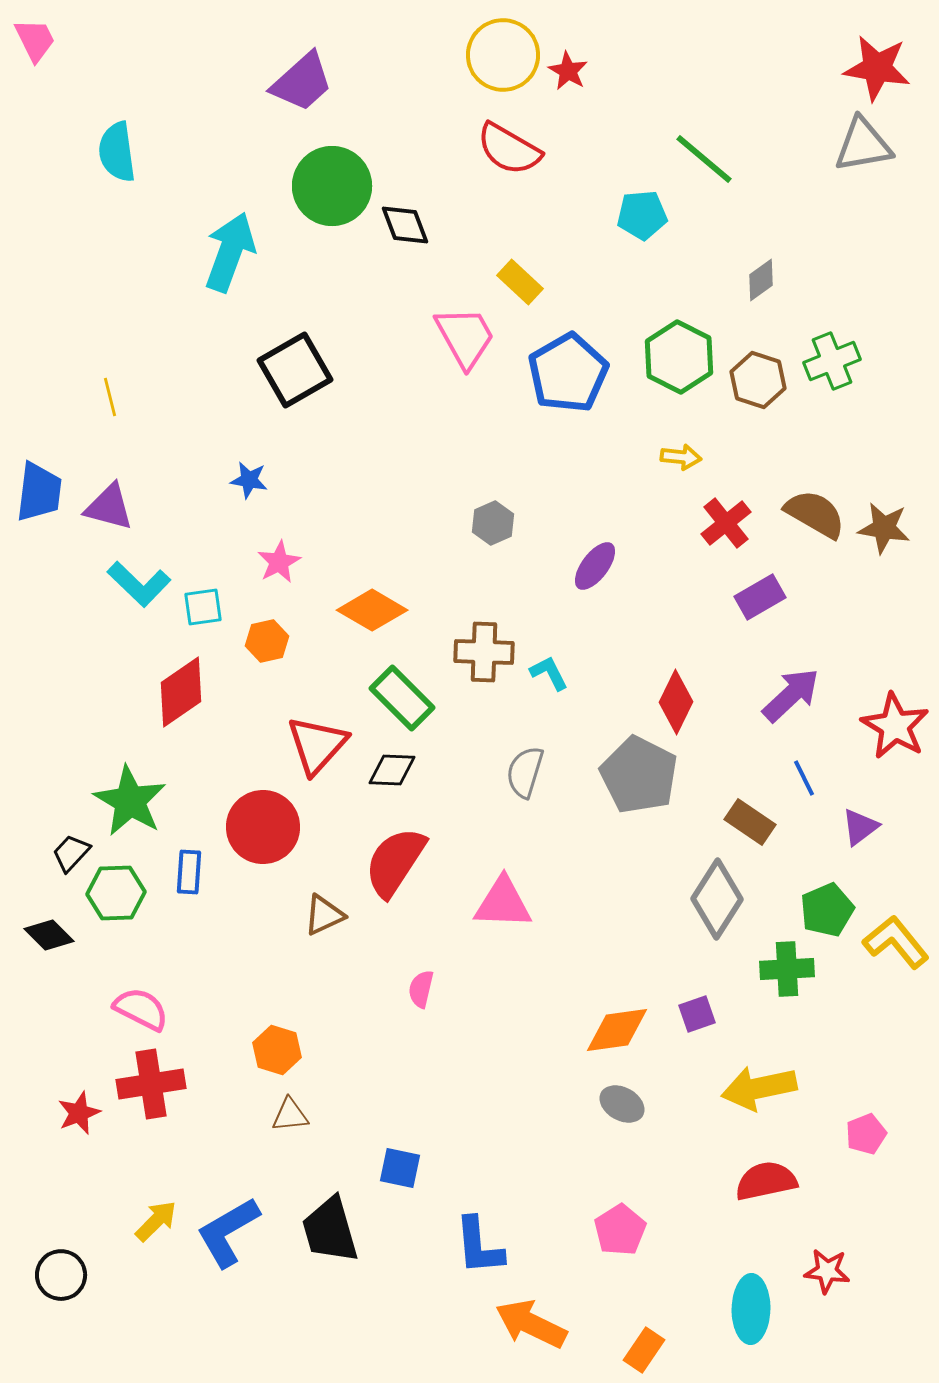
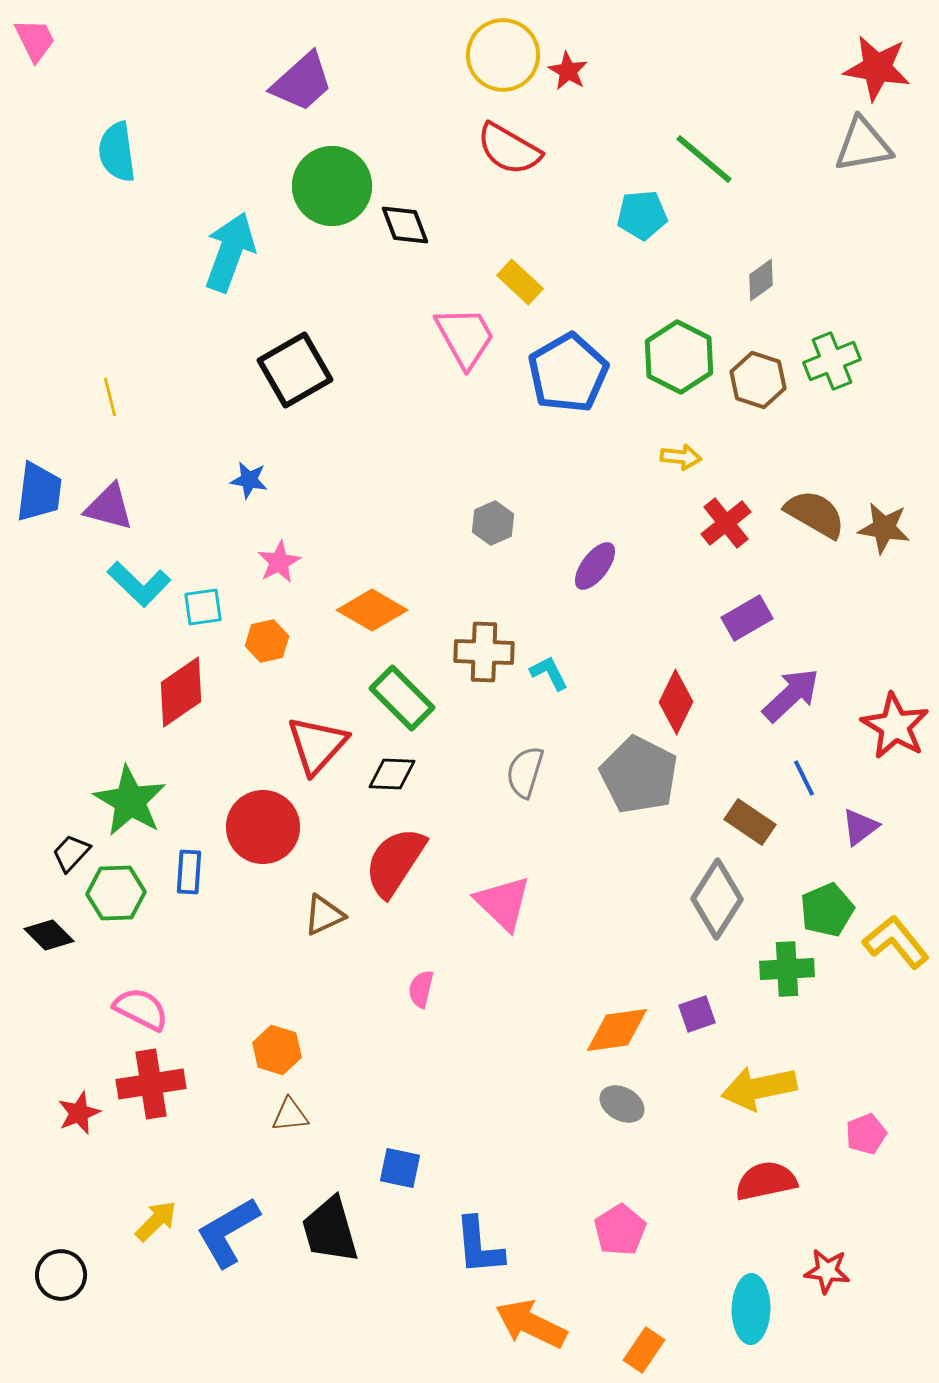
purple rectangle at (760, 597): moved 13 px left, 21 px down
black diamond at (392, 770): moved 4 px down
pink triangle at (503, 903): rotated 42 degrees clockwise
